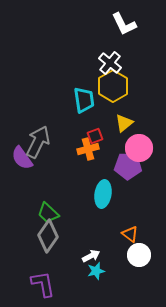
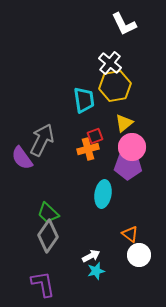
yellow hexagon: moved 2 px right; rotated 20 degrees clockwise
gray arrow: moved 4 px right, 2 px up
pink circle: moved 7 px left, 1 px up
